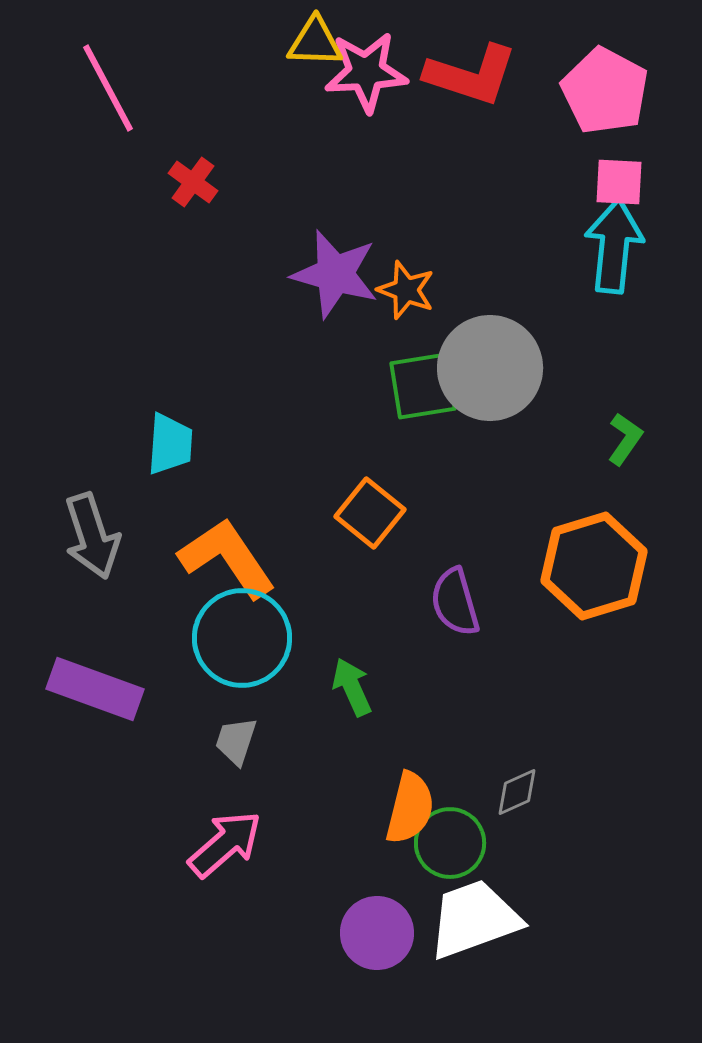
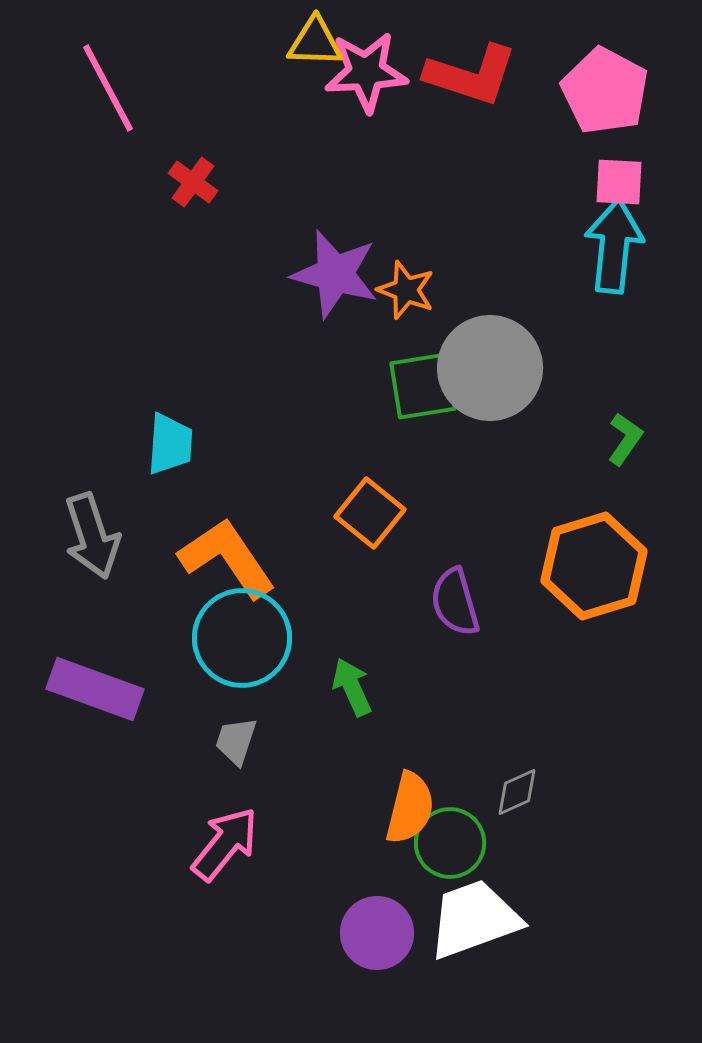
pink arrow: rotated 10 degrees counterclockwise
